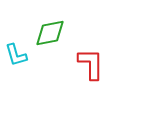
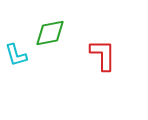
red L-shape: moved 12 px right, 9 px up
